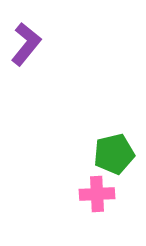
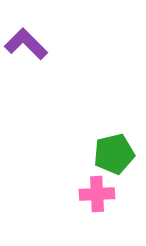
purple L-shape: rotated 84 degrees counterclockwise
